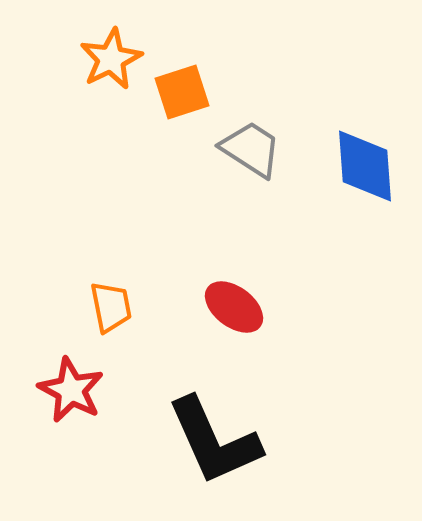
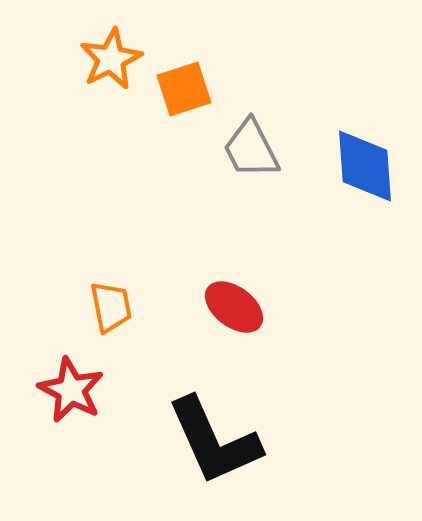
orange square: moved 2 px right, 3 px up
gray trapezoid: rotated 150 degrees counterclockwise
